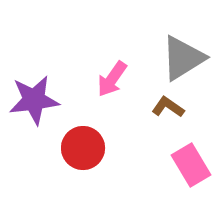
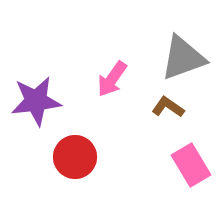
gray triangle: rotated 12 degrees clockwise
purple star: moved 2 px right, 1 px down
red circle: moved 8 px left, 9 px down
